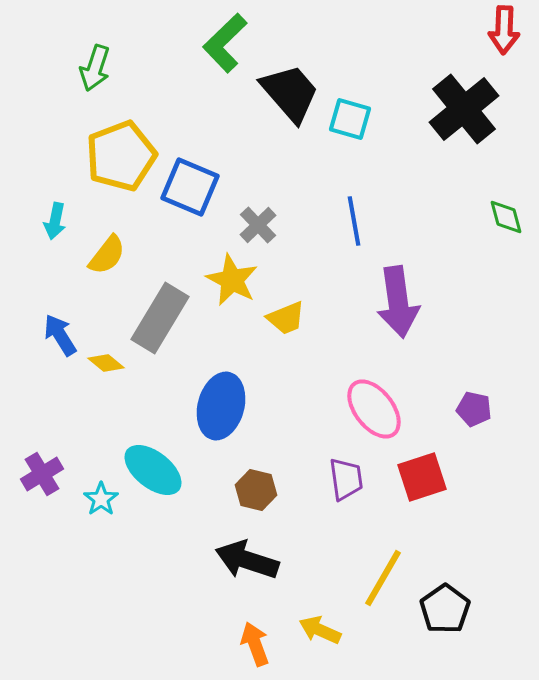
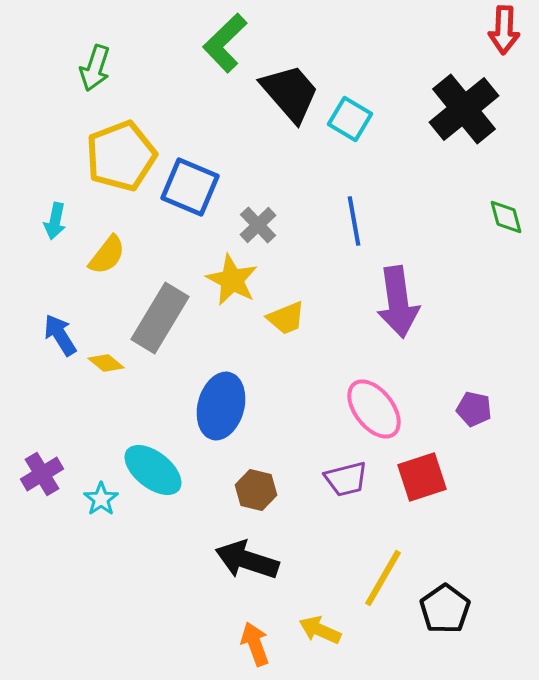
cyan square: rotated 15 degrees clockwise
purple trapezoid: rotated 84 degrees clockwise
